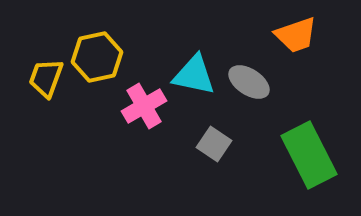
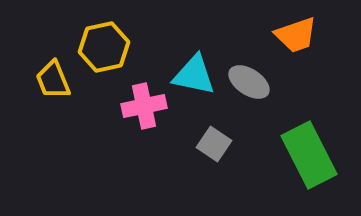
yellow hexagon: moved 7 px right, 10 px up
yellow trapezoid: moved 7 px right, 2 px down; rotated 42 degrees counterclockwise
pink cross: rotated 18 degrees clockwise
